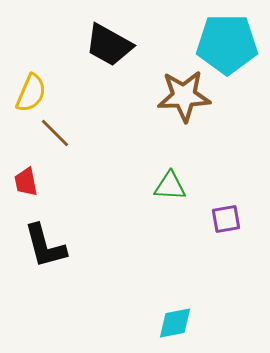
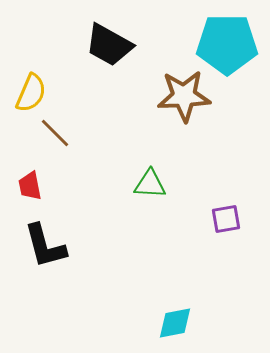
red trapezoid: moved 4 px right, 4 px down
green triangle: moved 20 px left, 2 px up
